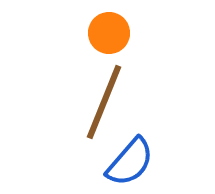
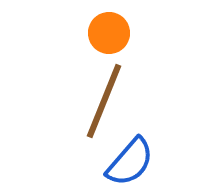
brown line: moved 1 px up
